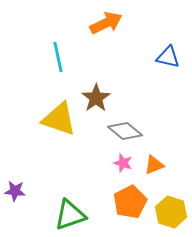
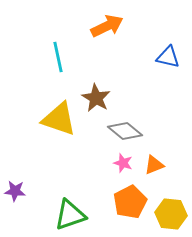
orange arrow: moved 1 px right, 3 px down
brown star: rotated 8 degrees counterclockwise
yellow hexagon: moved 2 px down; rotated 12 degrees counterclockwise
